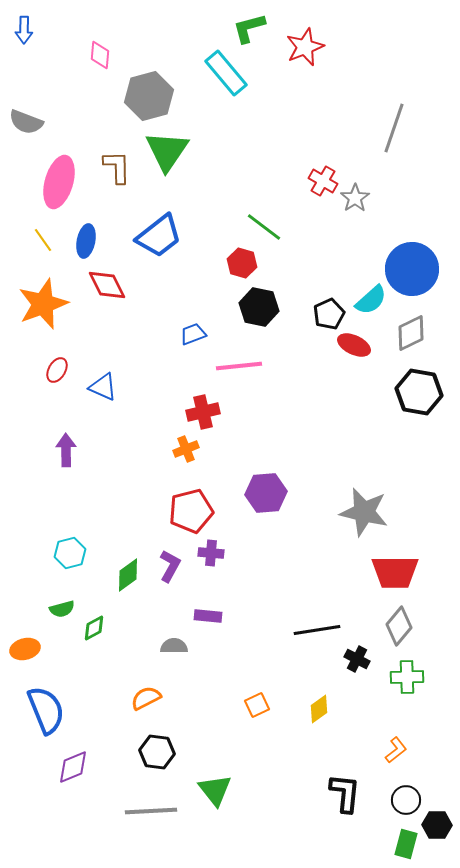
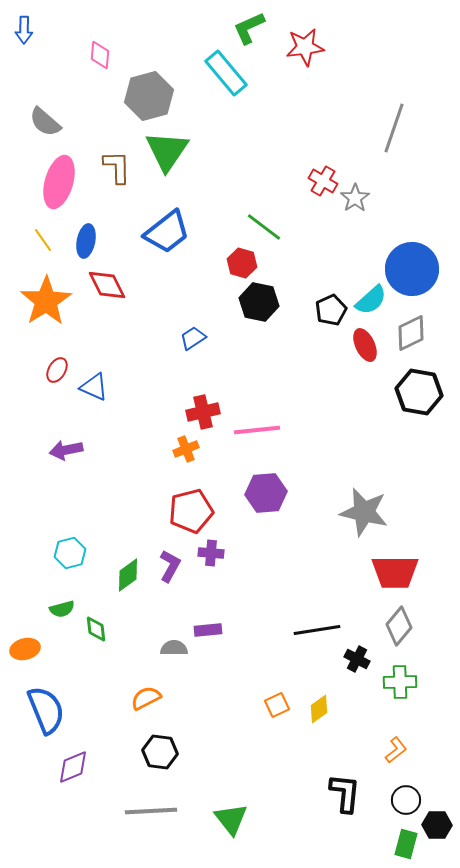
green L-shape at (249, 28): rotated 9 degrees counterclockwise
red star at (305, 47): rotated 15 degrees clockwise
gray semicircle at (26, 122): moved 19 px right; rotated 20 degrees clockwise
blue trapezoid at (159, 236): moved 8 px right, 4 px up
orange star at (43, 304): moved 3 px right, 3 px up; rotated 12 degrees counterclockwise
black hexagon at (259, 307): moved 5 px up
black pentagon at (329, 314): moved 2 px right, 4 px up
blue trapezoid at (193, 334): moved 4 px down; rotated 12 degrees counterclockwise
red ellipse at (354, 345): moved 11 px right; rotated 40 degrees clockwise
pink line at (239, 366): moved 18 px right, 64 px down
blue triangle at (103, 387): moved 9 px left
purple arrow at (66, 450): rotated 100 degrees counterclockwise
purple rectangle at (208, 616): moved 14 px down; rotated 12 degrees counterclockwise
green diamond at (94, 628): moved 2 px right, 1 px down; rotated 68 degrees counterclockwise
gray semicircle at (174, 646): moved 2 px down
green cross at (407, 677): moved 7 px left, 5 px down
orange square at (257, 705): moved 20 px right
black hexagon at (157, 752): moved 3 px right
green triangle at (215, 790): moved 16 px right, 29 px down
